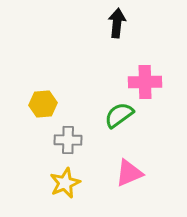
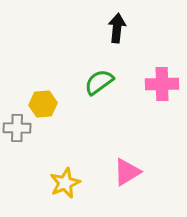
black arrow: moved 5 px down
pink cross: moved 17 px right, 2 px down
green semicircle: moved 20 px left, 33 px up
gray cross: moved 51 px left, 12 px up
pink triangle: moved 2 px left, 1 px up; rotated 8 degrees counterclockwise
